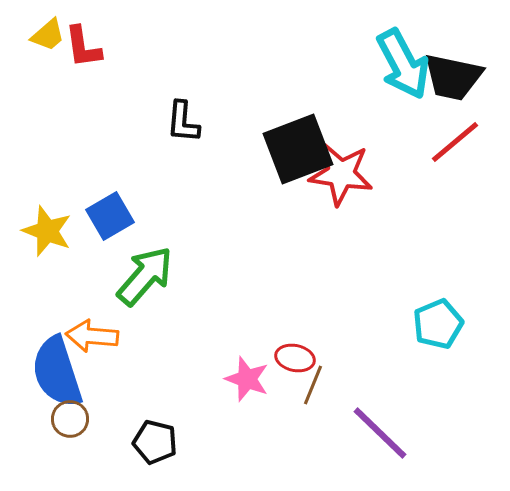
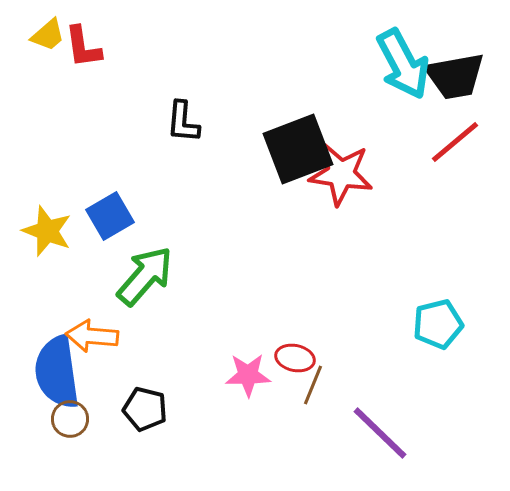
black trapezoid: moved 2 px right, 1 px up; rotated 22 degrees counterclockwise
cyan pentagon: rotated 9 degrees clockwise
blue semicircle: rotated 10 degrees clockwise
pink star: moved 1 px right, 4 px up; rotated 21 degrees counterclockwise
black pentagon: moved 10 px left, 33 px up
